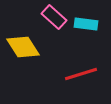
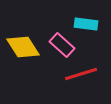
pink rectangle: moved 8 px right, 28 px down
